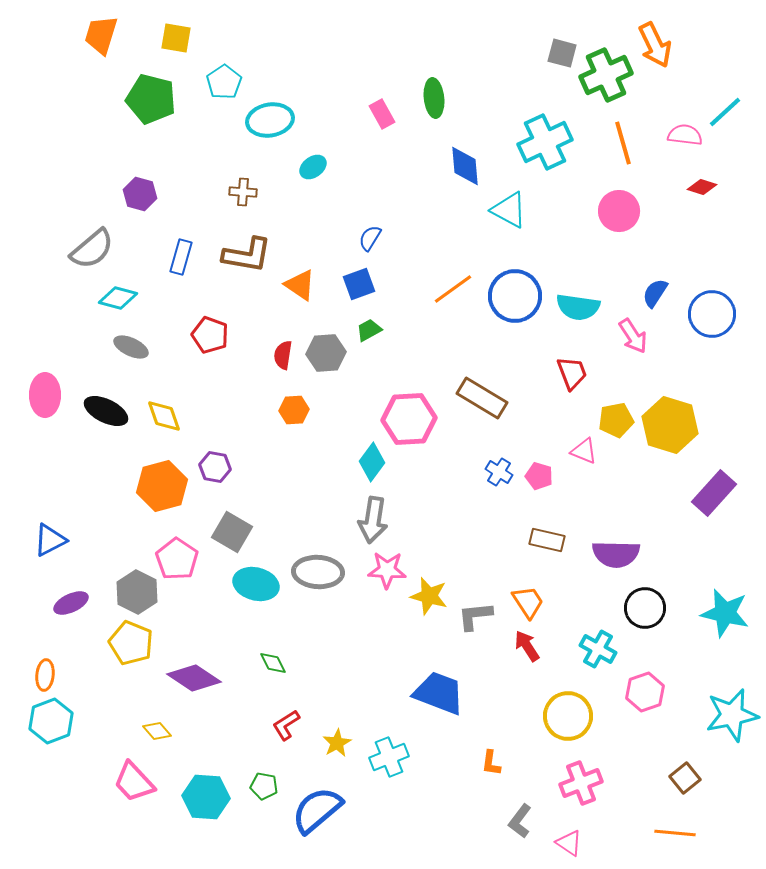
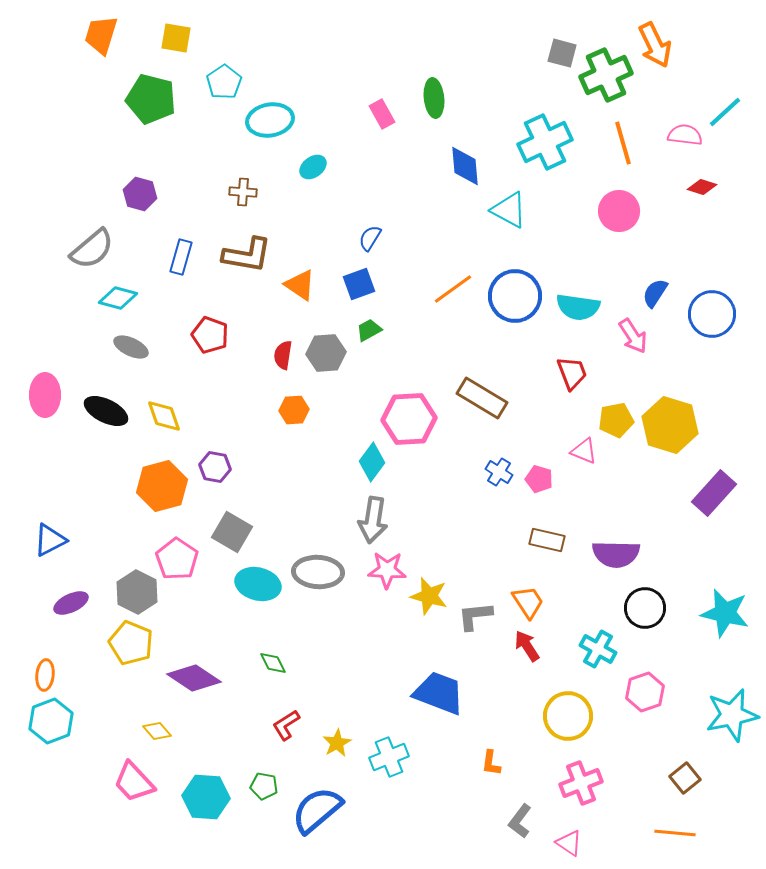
pink pentagon at (539, 476): moved 3 px down
cyan ellipse at (256, 584): moved 2 px right
